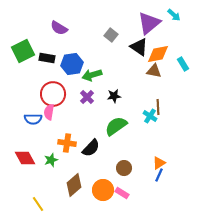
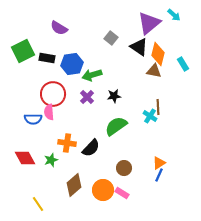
gray square: moved 3 px down
orange diamond: rotated 65 degrees counterclockwise
pink semicircle: rotated 14 degrees counterclockwise
